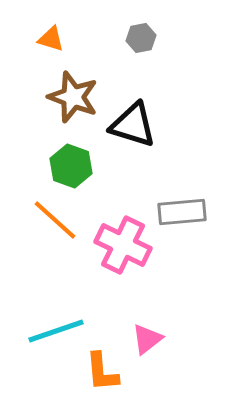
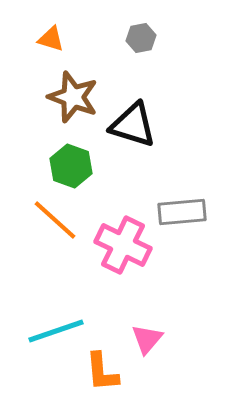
pink triangle: rotated 12 degrees counterclockwise
